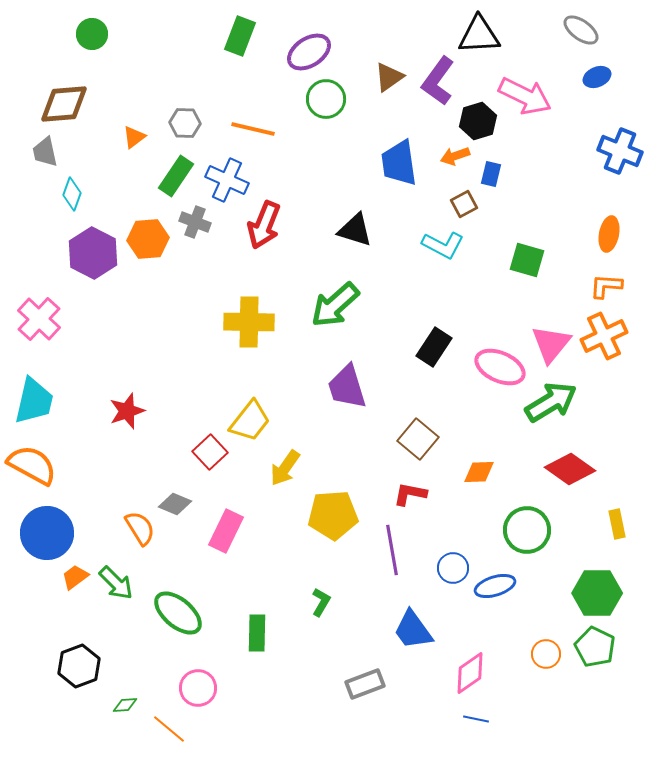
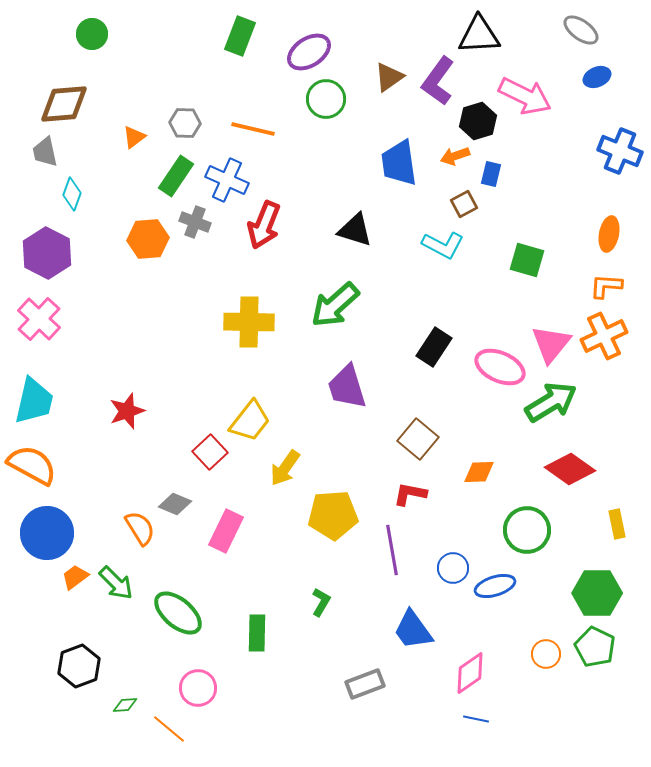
purple hexagon at (93, 253): moved 46 px left
